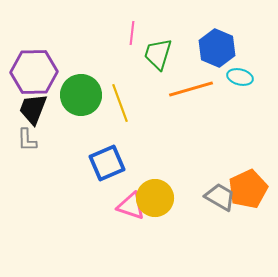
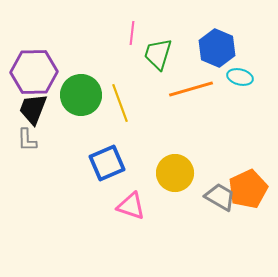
yellow circle: moved 20 px right, 25 px up
